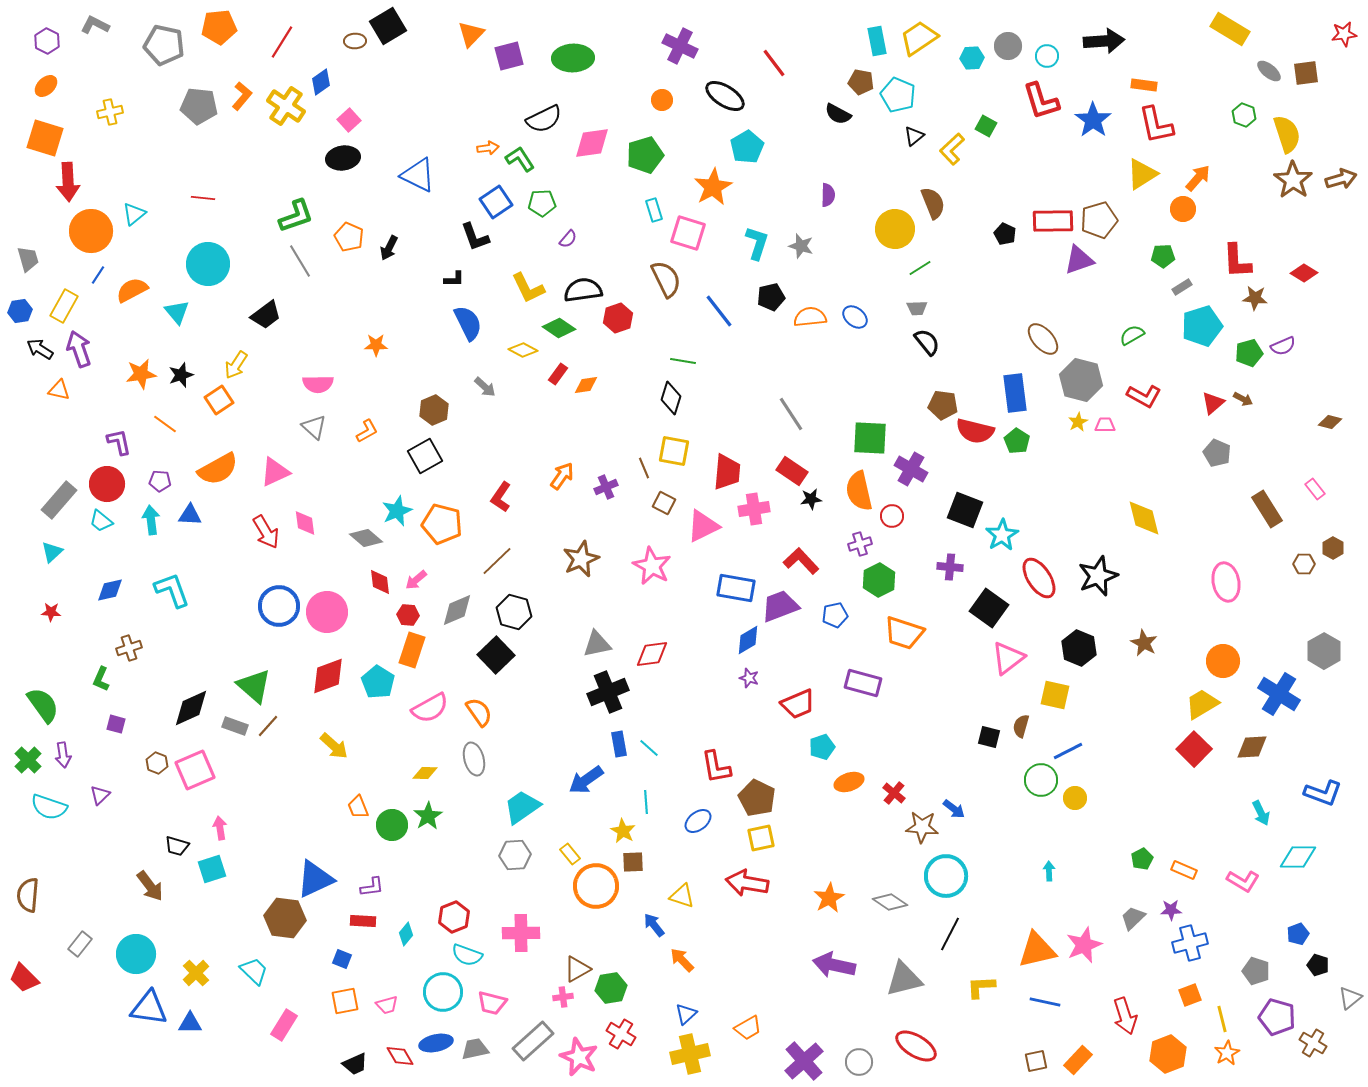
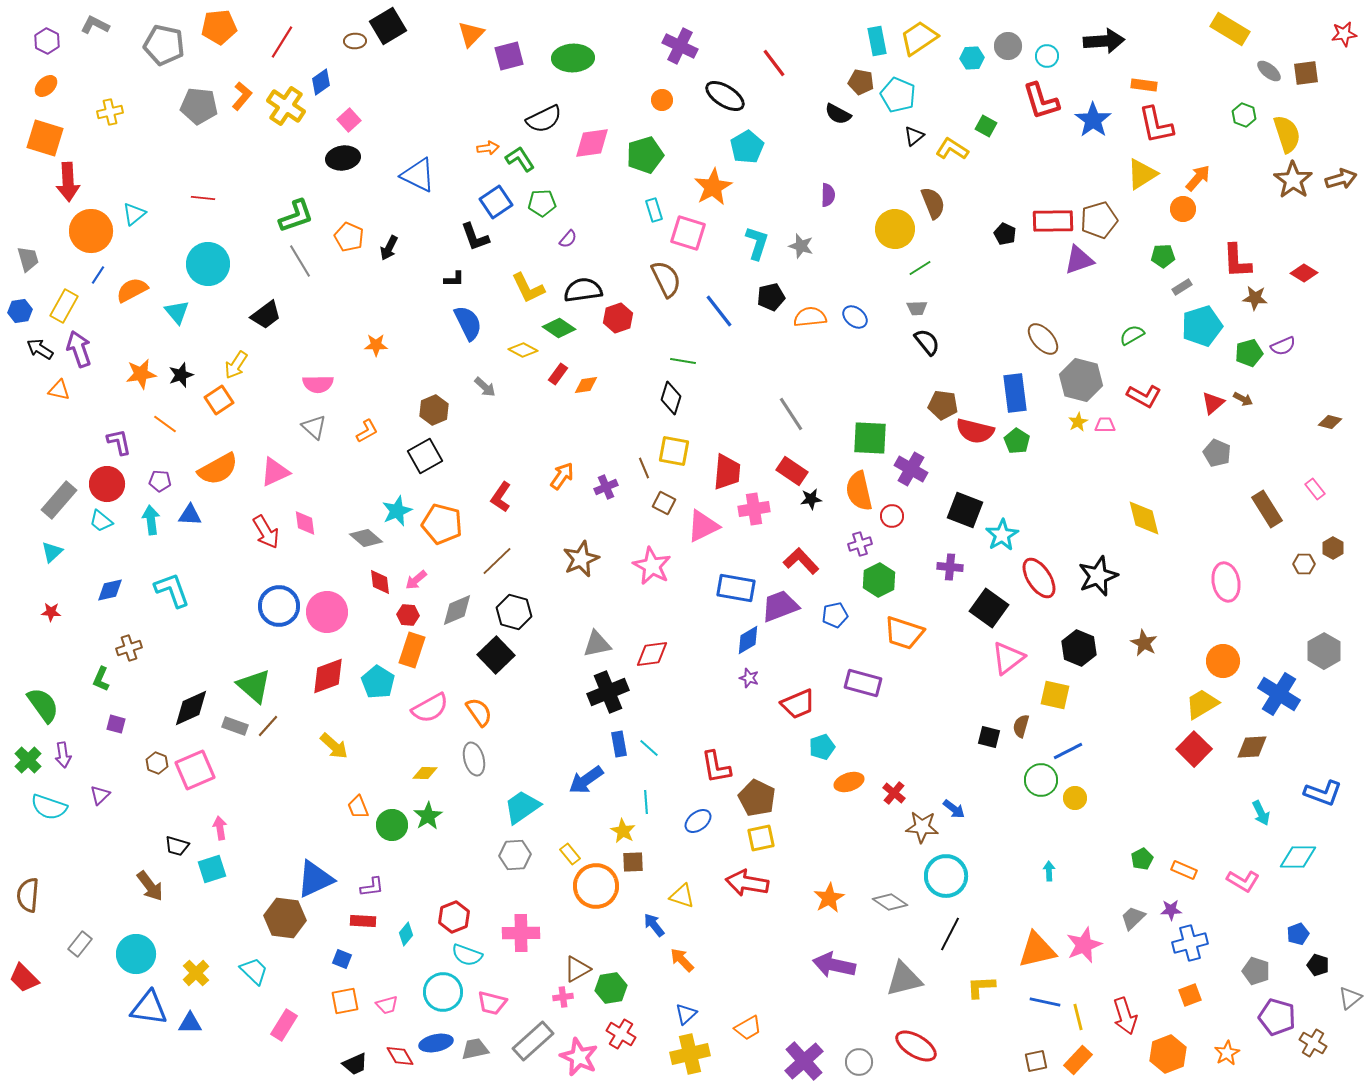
yellow L-shape at (952, 149): rotated 76 degrees clockwise
yellow line at (1222, 1019): moved 144 px left, 2 px up
